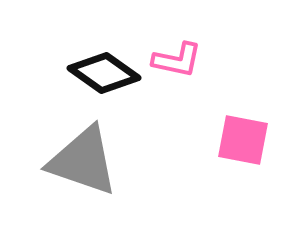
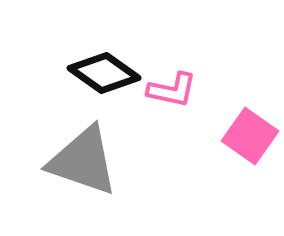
pink L-shape: moved 5 px left, 30 px down
pink square: moved 7 px right, 4 px up; rotated 24 degrees clockwise
